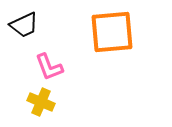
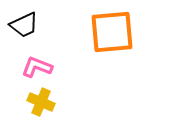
pink L-shape: moved 12 px left; rotated 132 degrees clockwise
